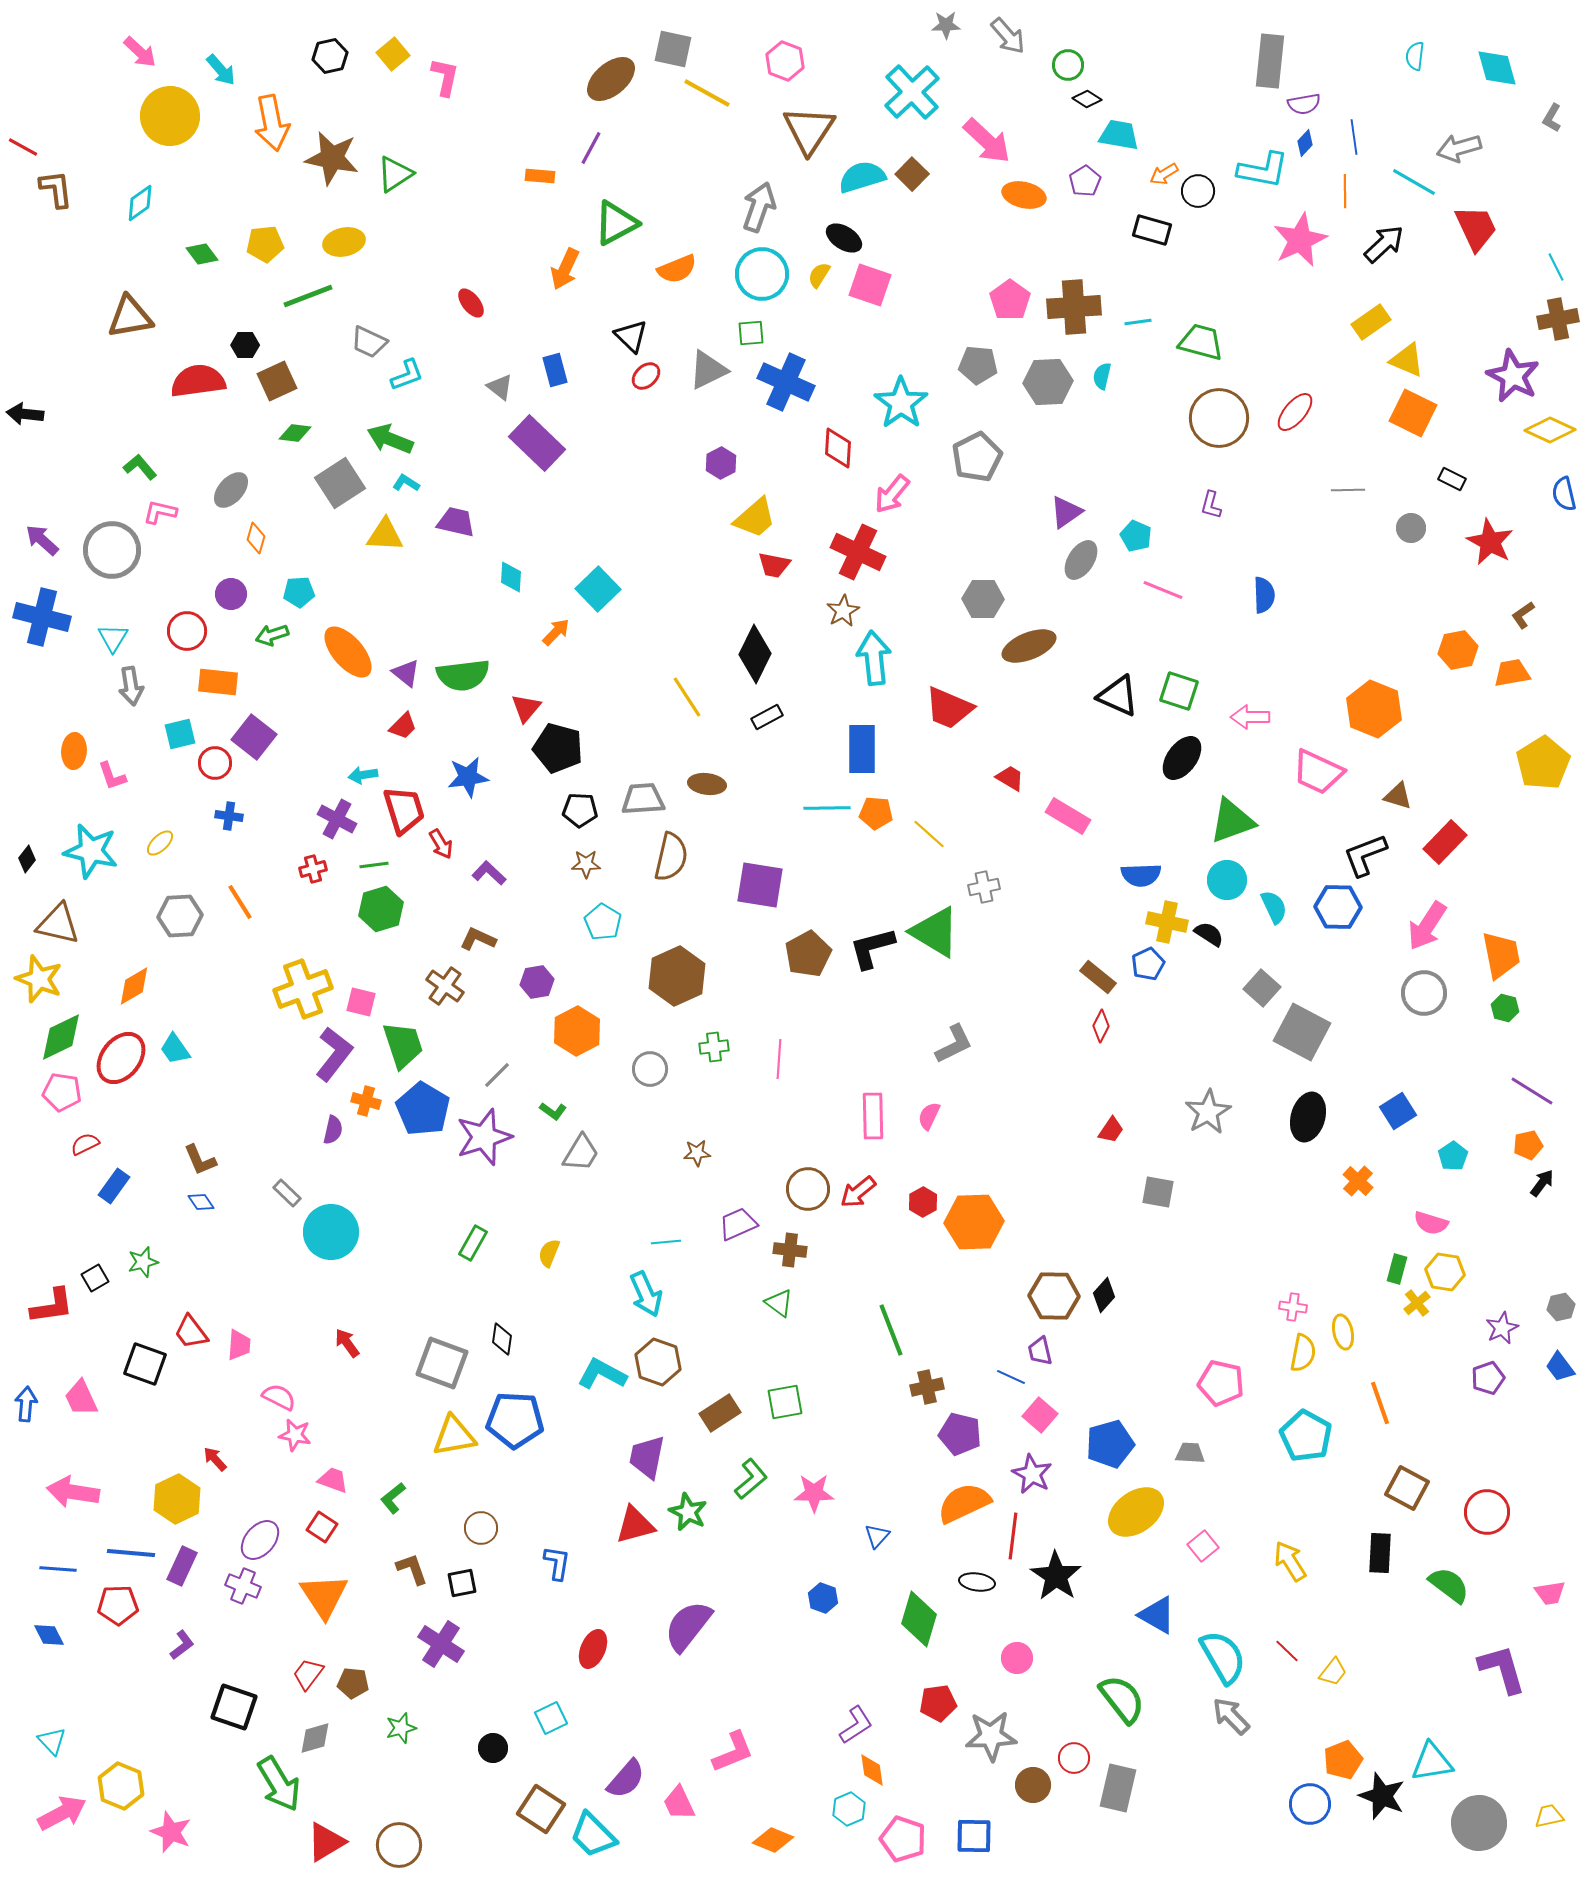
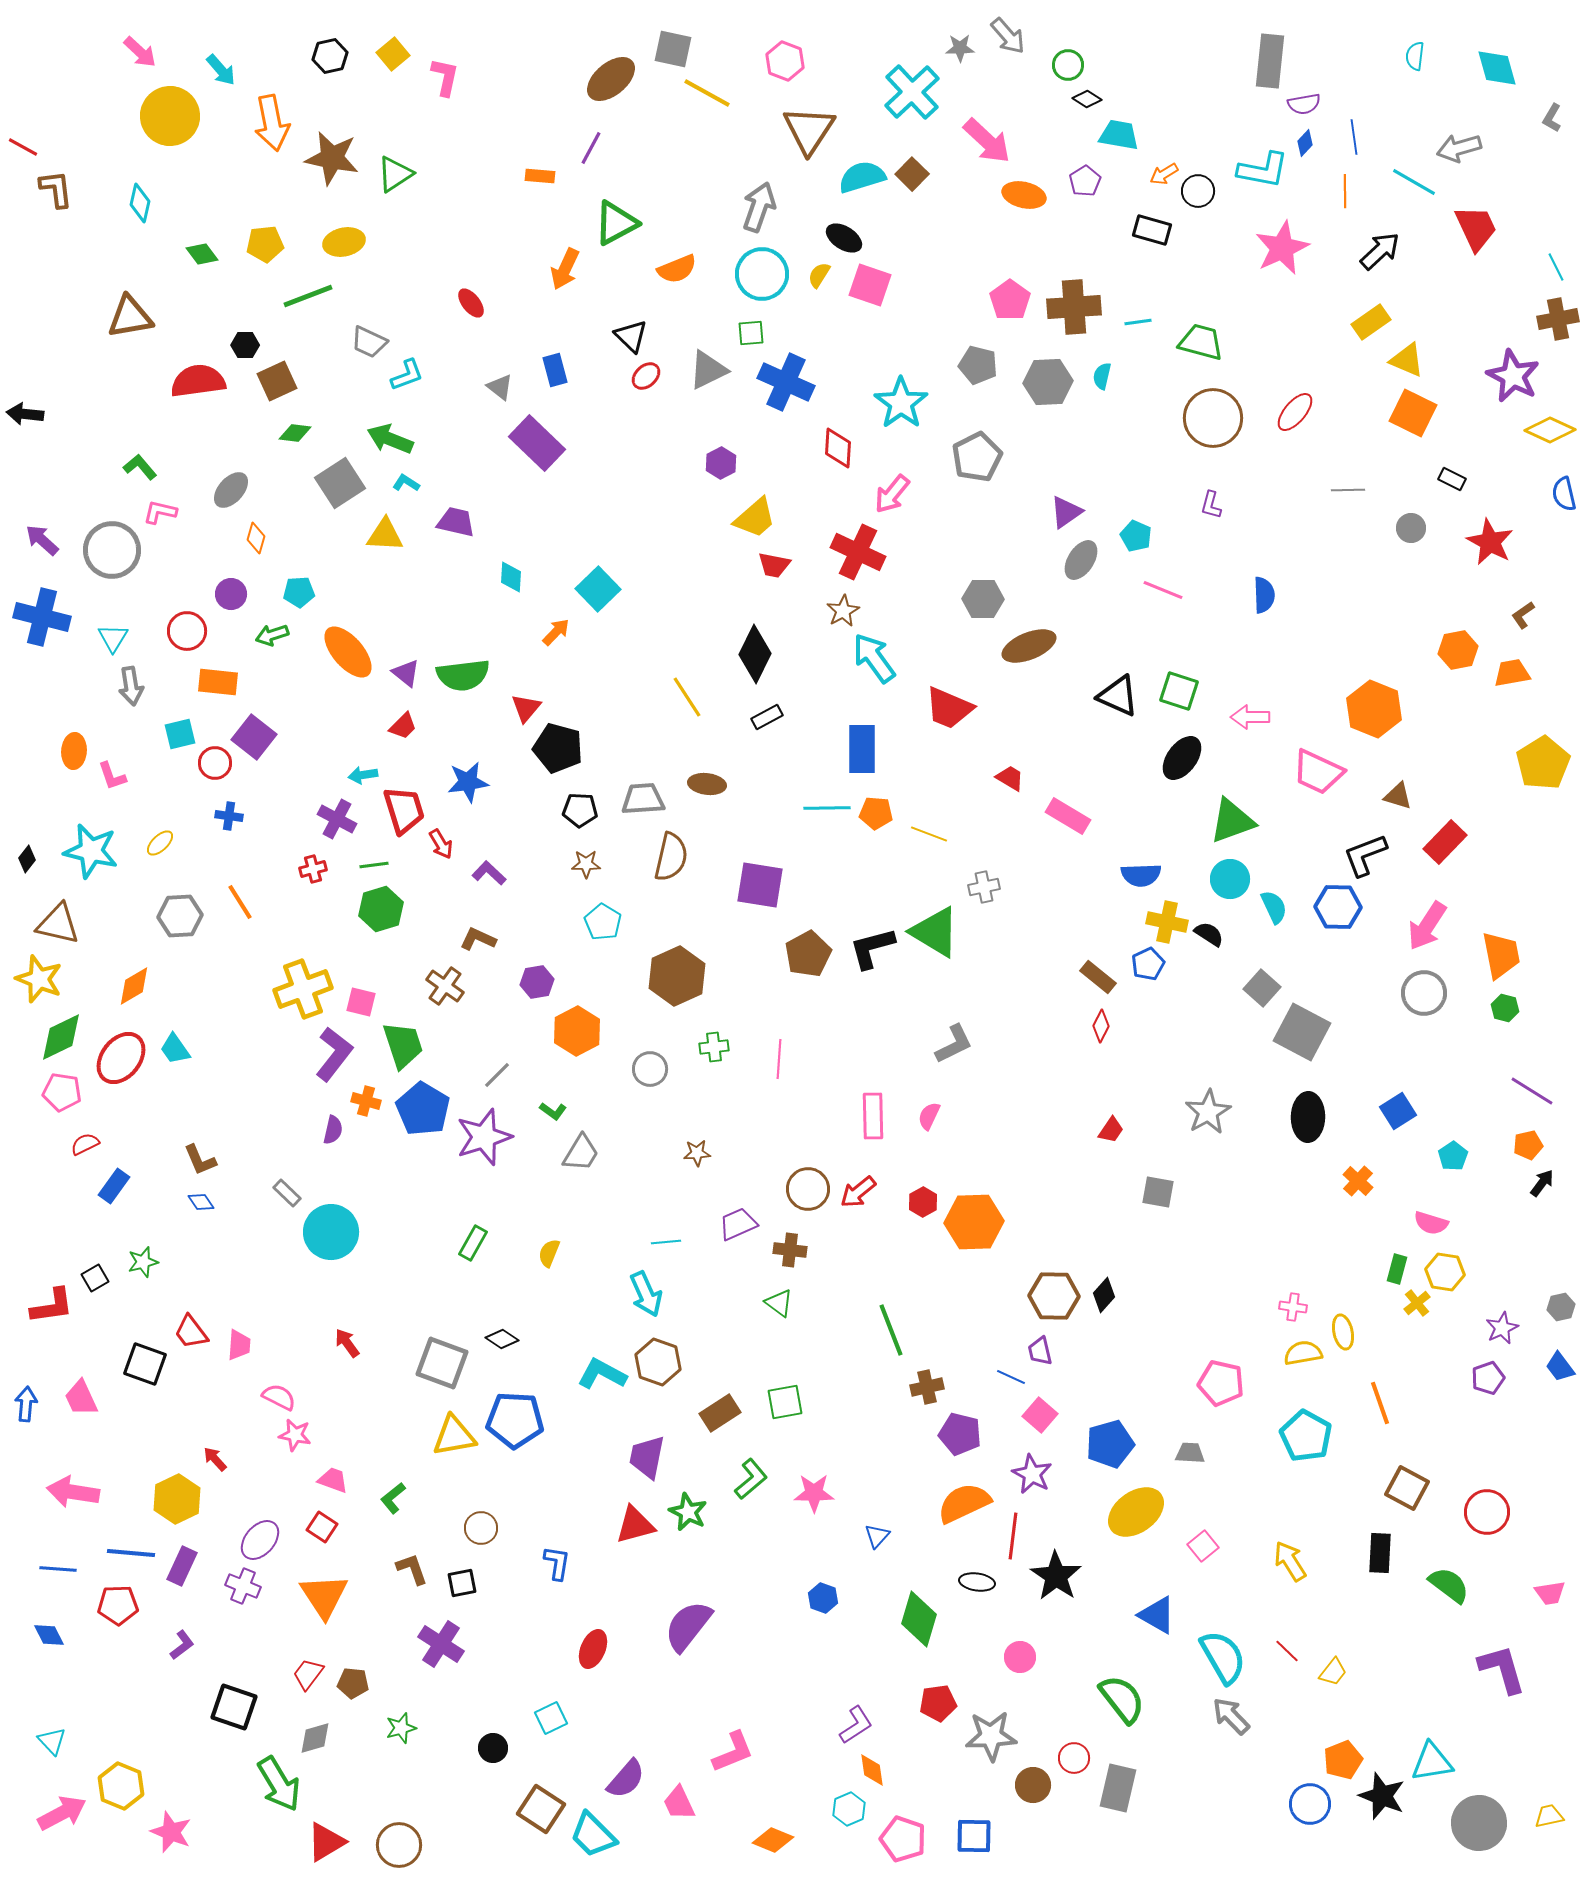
gray star at (946, 25): moved 14 px right, 23 px down
cyan diamond at (140, 203): rotated 42 degrees counterclockwise
pink star at (1300, 240): moved 18 px left, 8 px down
black arrow at (1384, 244): moved 4 px left, 7 px down
gray pentagon at (978, 365): rotated 9 degrees clockwise
brown circle at (1219, 418): moved 6 px left
cyan arrow at (874, 658): rotated 30 degrees counterclockwise
blue star at (468, 777): moved 5 px down
yellow line at (929, 834): rotated 21 degrees counterclockwise
cyan circle at (1227, 880): moved 3 px right, 1 px up
black ellipse at (1308, 1117): rotated 15 degrees counterclockwise
black diamond at (502, 1339): rotated 64 degrees counterclockwise
yellow semicircle at (1303, 1353): rotated 111 degrees counterclockwise
pink circle at (1017, 1658): moved 3 px right, 1 px up
